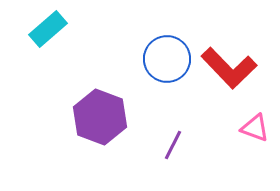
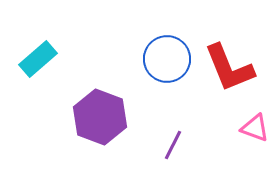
cyan rectangle: moved 10 px left, 30 px down
red L-shape: rotated 22 degrees clockwise
